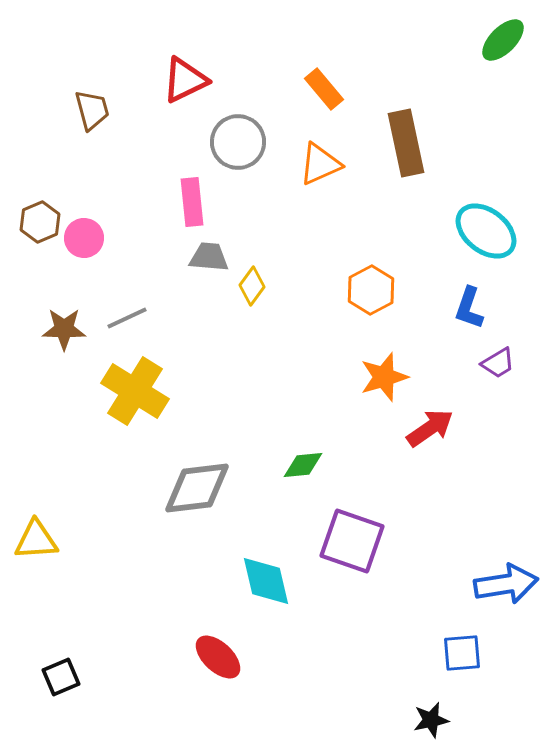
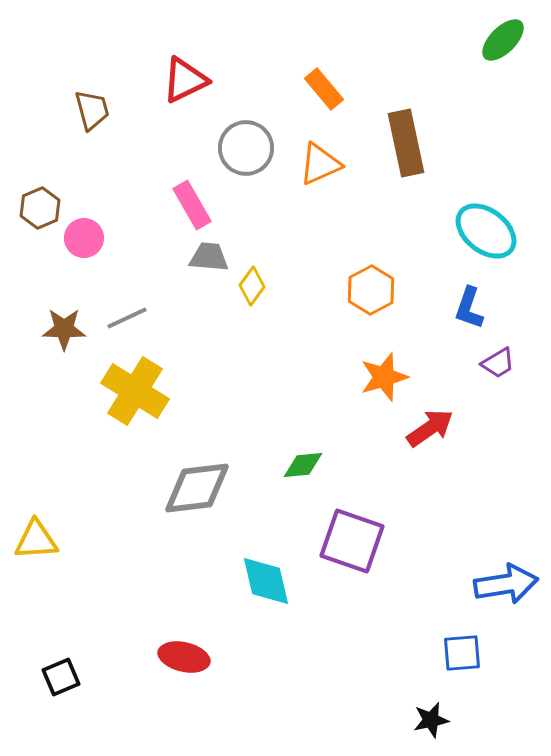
gray circle: moved 8 px right, 6 px down
pink rectangle: moved 3 px down; rotated 24 degrees counterclockwise
brown hexagon: moved 14 px up
red ellipse: moved 34 px left; rotated 30 degrees counterclockwise
